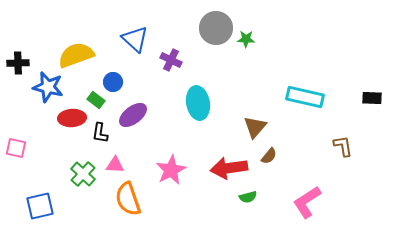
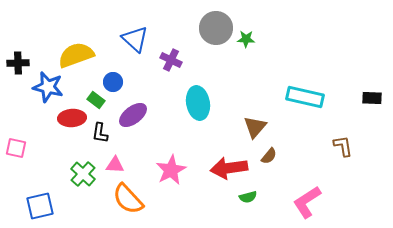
orange semicircle: rotated 24 degrees counterclockwise
